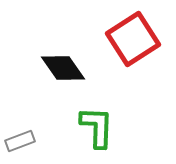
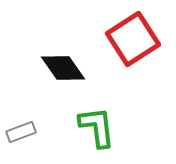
green L-shape: rotated 9 degrees counterclockwise
gray rectangle: moved 1 px right, 9 px up
